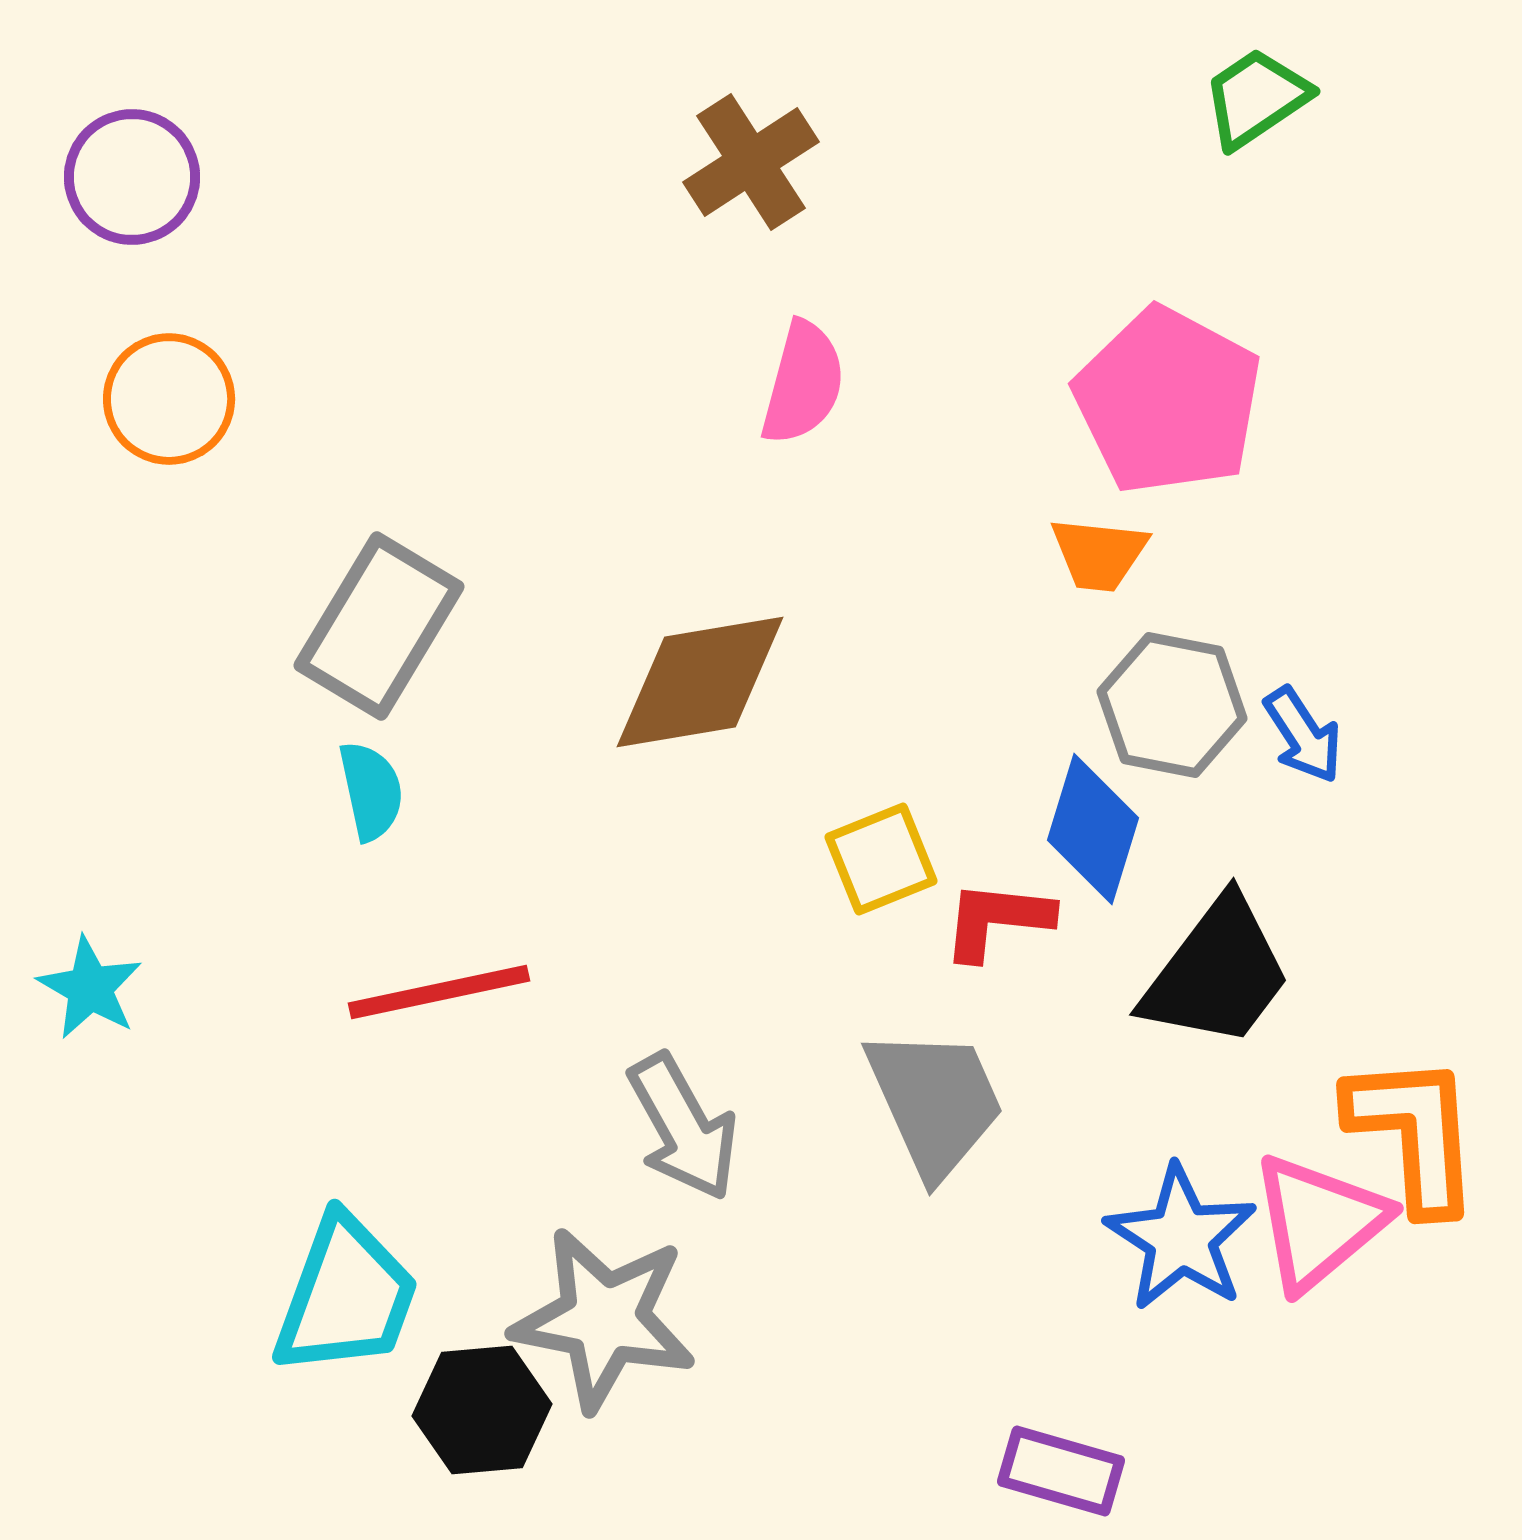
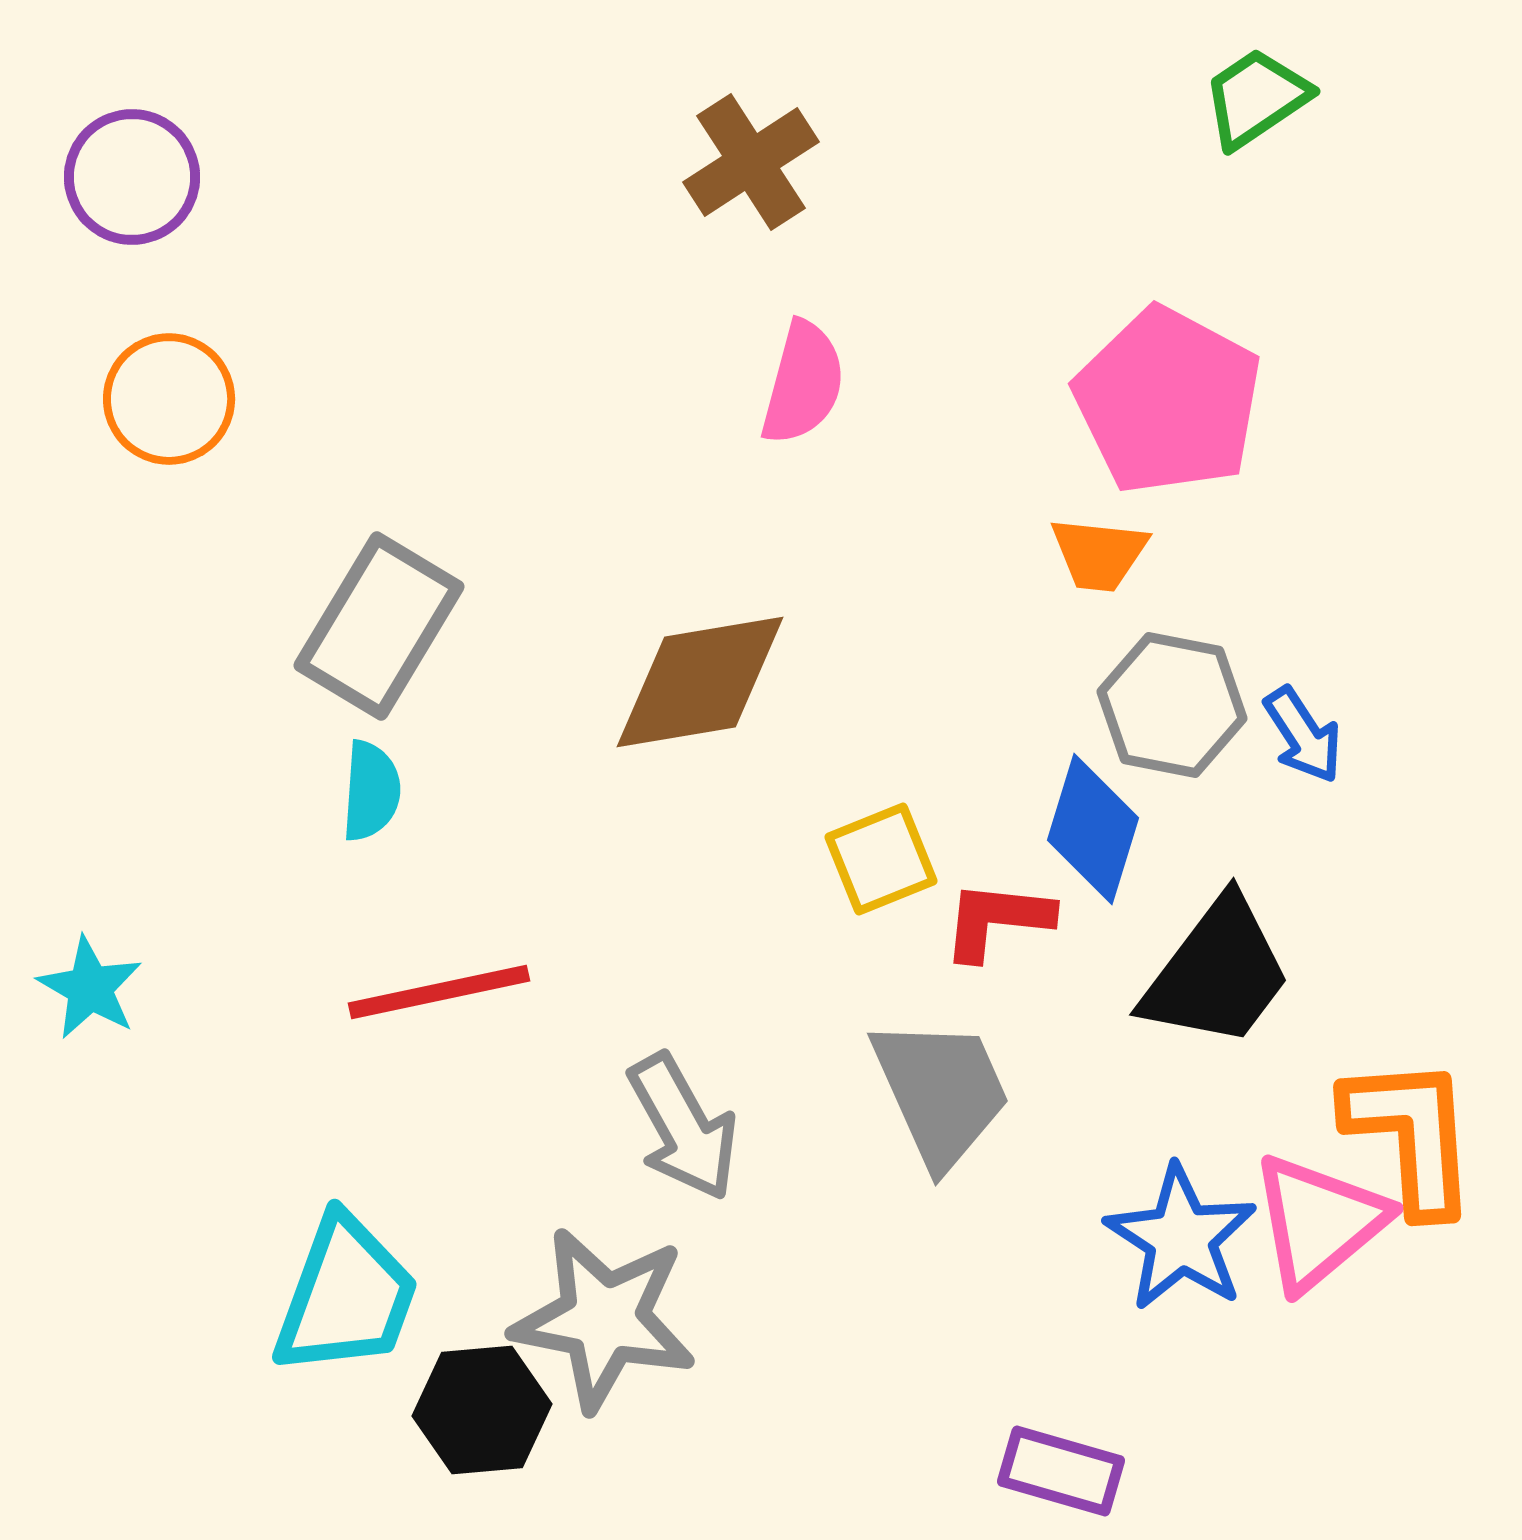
cyan semicircle: rotated 16 degrees clockwise
gray trapezoid: moved 6 px right, 10 px up
orange L-shape: moved 3 px left, 2 px down
